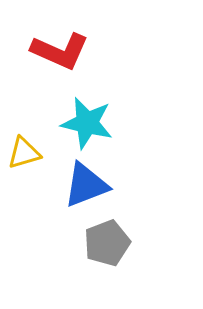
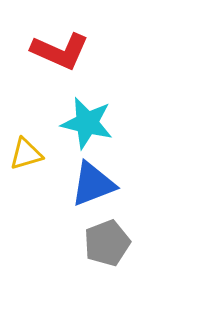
yellow triangle: moved 2 px right, 1 px down
blue triangle: moved 7 px right, 1 px up
